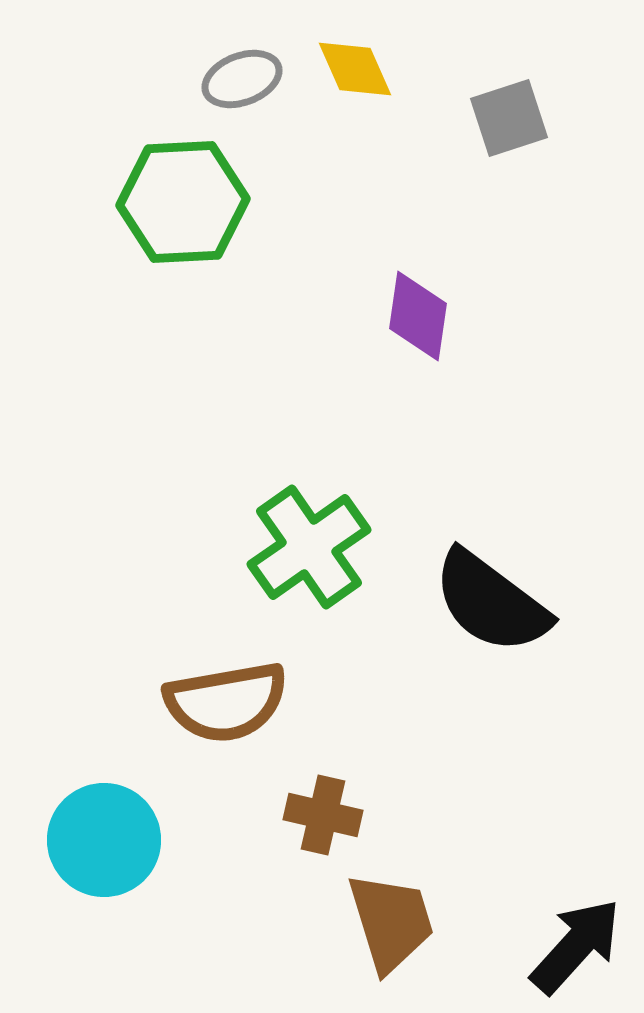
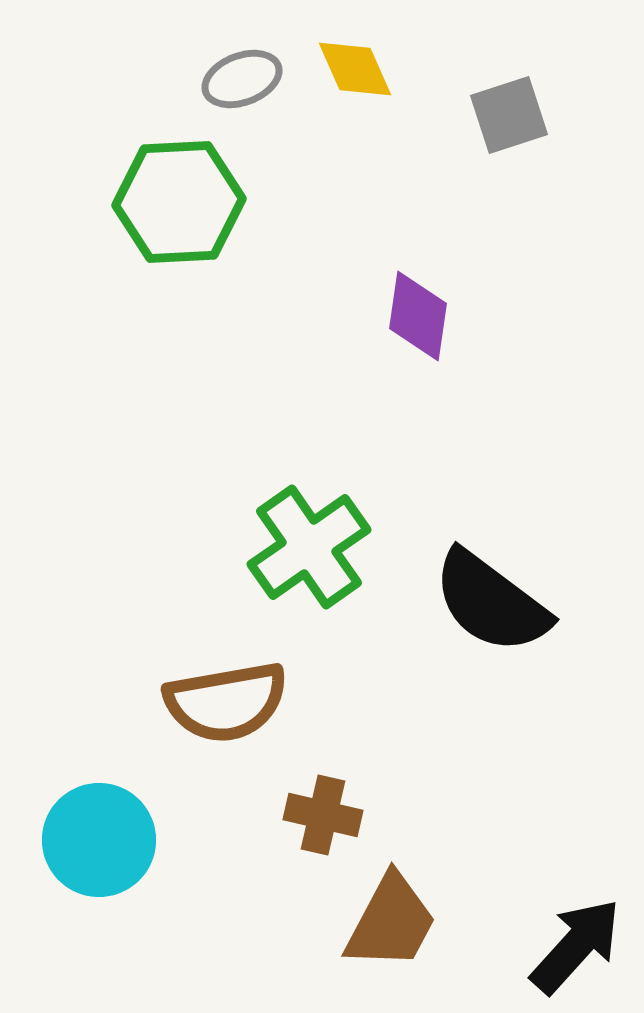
gray square: moved 3 px up
green hexagon: moved 4 px left
cyan circle: moved 5 px left
brown trapezoid: rotated 45 degrees clockwise
